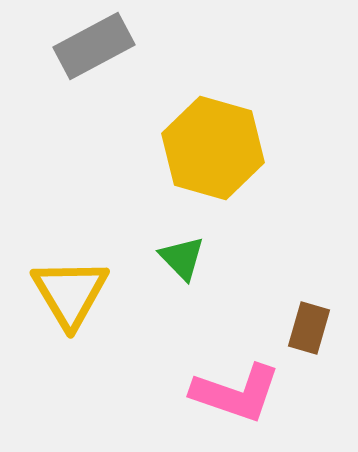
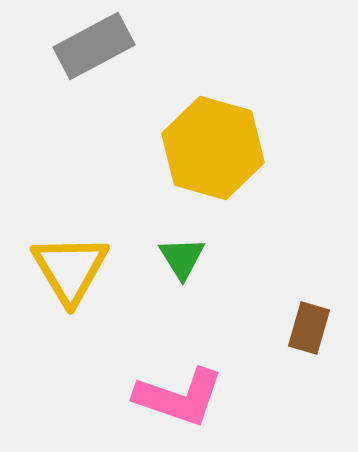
green triangle: rotated 12 degrees clockwise
yellow triangle: moved 24 px up
pink L-shape: moved 57 px left, 4 px down
